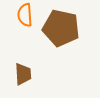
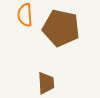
brown trapezoid: moved 23 px right, 9 px down
